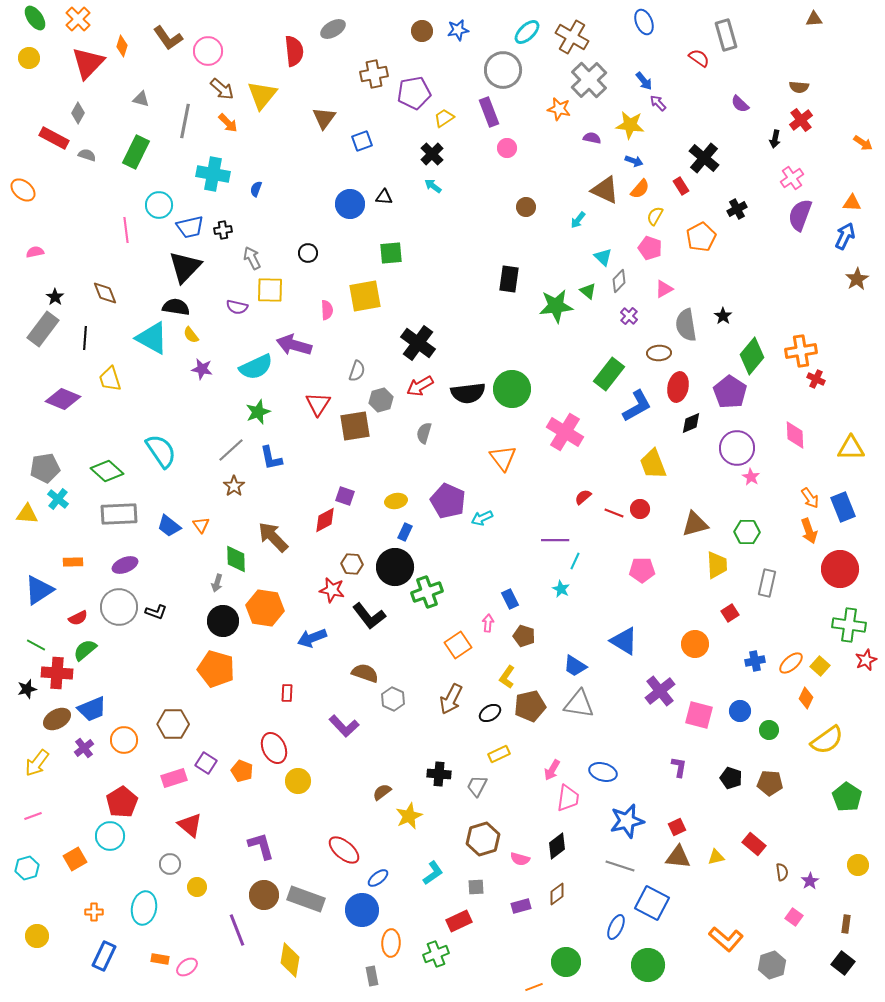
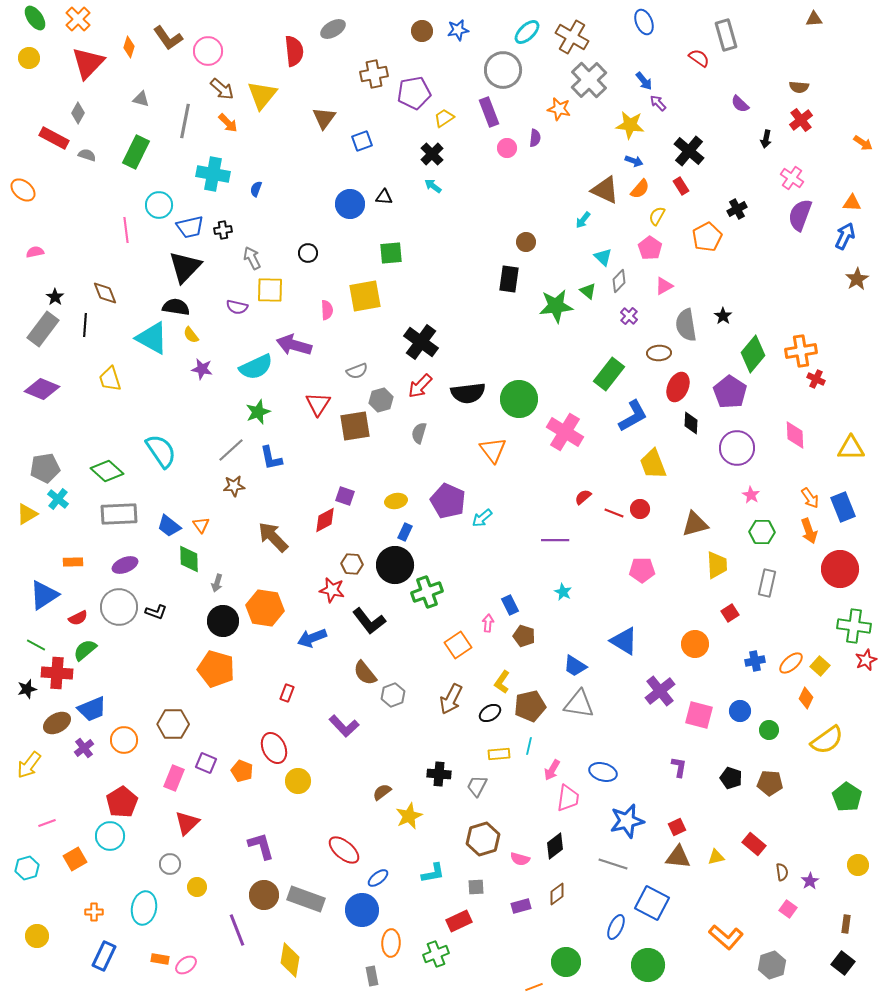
orange diamond at (122, 46): moved 7 px right, 1 px down
purple semicircle at (592, 138): moved 57 px left; rotated 84 degrees clockwise
black arrow at (775, 139): moved 9 px left
black cross at (704, 158): moved 15 px left, 7 px up
pink cross at (792, 178): rotated 20 degrees counterclockwise
brown circle at (526, 207): moved 35 px down
yellow semicircle at (655, 216): moved 2 px right
cyan arrow at (578, 220): moved 5 px right
orange pentagon at (701, 237): moved 6 px right
pink pentagon at (650, 248): rotated 15 degrees clockwise
pink triangle at (664, 289): moved 3 px up
black line at (85, 338): moved 13 px up
black cross at (418, 343): moved 3 px right, 1 px up
green diamond at (752, 356): moved 1 px right, 2 px up
gray semicircle at (357, 371): rotated 50 degrees clockwise
red arrow at (420, 386): rotated 16 degrees counterclockwise
red ellipse at (678, 387): rotated 12 degrees clockwise
green circle at (512, 389): moved 7 px right, 10 px down
purple diamond at (63, 399): moved 21 px left, 10 px up
blue L-shape at (637, 406): moved 4 px left, 10 px down
black diamond at (691, 423): rotated 65 degrees counterclockwise
gray semicircle at (424, 433): moved 5 px left
orange triangle at (503, 458): moved 10 px left, 8 px up
pink star at (751, 477): moved 18 px down
brown star at (234, 486): rotated 30 degrees clockwise
yellow triangle at (27, 514): rotated 35 degrees counterclockwise
cyan arrow at (482, 518): rotated 15 degrees counterclockwise
green hexagon at (747, 532): moved 15 px right
green diamond at (236, 559): moved 47 px left
cyan line at (575, 561): moved 46 px left, 185 px down; rotated 12 degrees counterclockwise
black circle at (395, 567): moved 2 px up
cyan star at (561, 589): moved 2 px right, 3 px down
blue triangle at (39, 590): moved 5 px right, 5 px down
blue rectangle at (510, 599): moved 6 px down
black L-shape at (369, 616): moved 5 px down
green cross at (849, 625): moved 5 px right, 1 px down
brown semicircle at (365, 673): rotated 148 degrees counterclockwise
yellow L-shape at (507, 677): moved 5 px left, 5 px down
red rectangle at (287, 693): rotated 18 degrees clockwise
gray hexagon at (393, 699): moved 4 px up; rotated 15 degrees clockwise
brown ellipse at (57, 719): moved 4 px down
yellow rectangle at (499, 754): rotated 20 degrees clockwise
yellow arrow at (37, 763): moved 8 px left, 2 px down
purple square at (206, 763): rotated 10 degrees counterclockwise
pink rectangle at (174, 778): rotated 50 degrees counterclockwise
pink line at (33, 816): moved 14 px right, 7 px down
red triangle at (190, 825): moved 3 px left, 2 px up; rotated 36 degrees clockwise
black diamond at (557, 846): moved 2 px left
gray line at (620, 866): moved 7 px left, 2 px up
cyan L-shape at (433, 873): rotated 25 degrees clockwise
pink square at (794, 917): moved 6 px left, 8 px up
orange L-shape at (726, 939): moved 2 px up
pink ellipse at (187, 967): moved 1 px left, 2 px up
